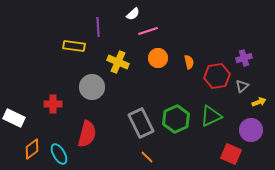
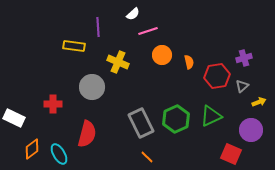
orange circle: moved 4 px right, 3 px up
